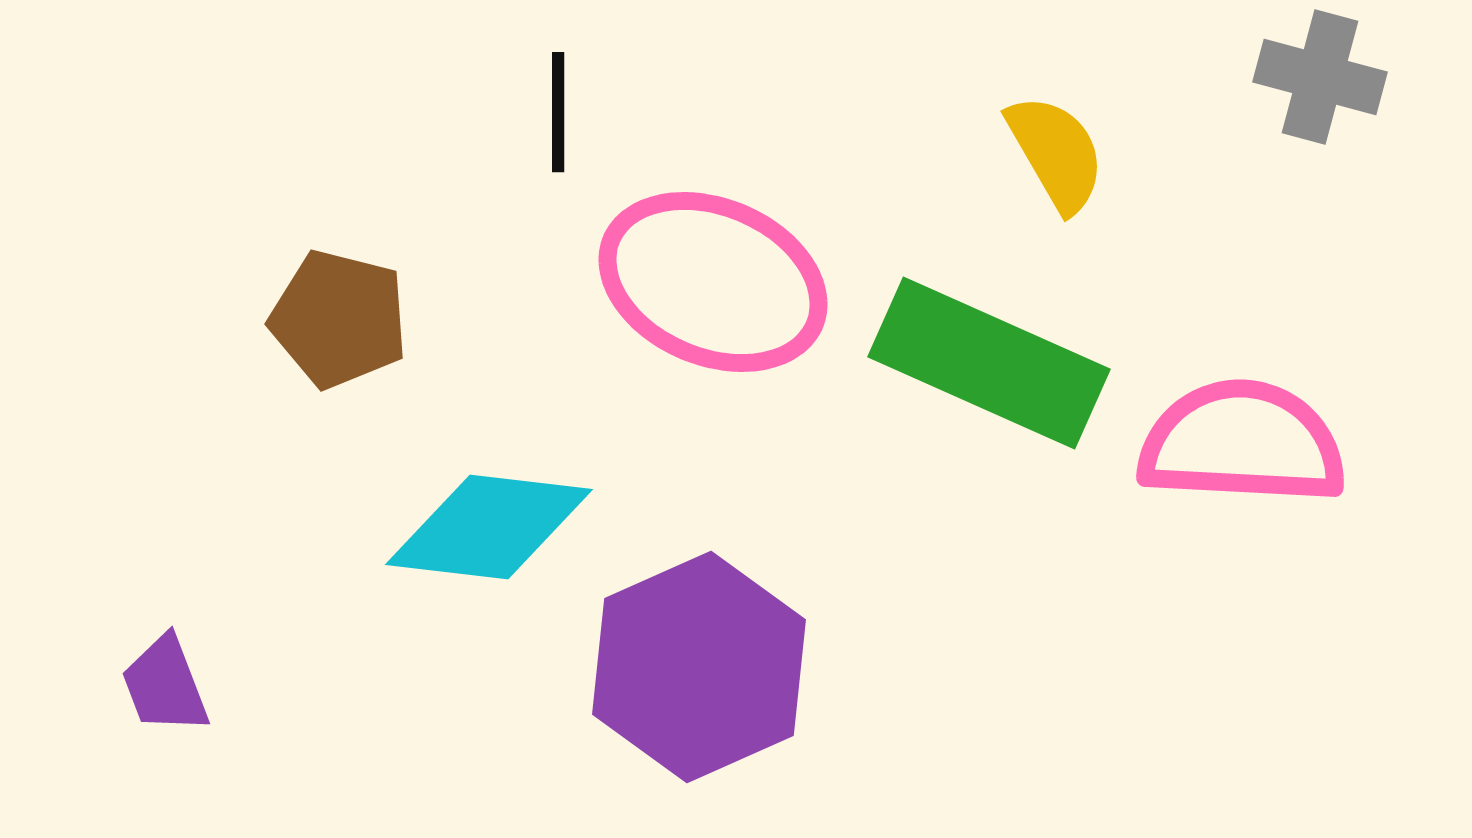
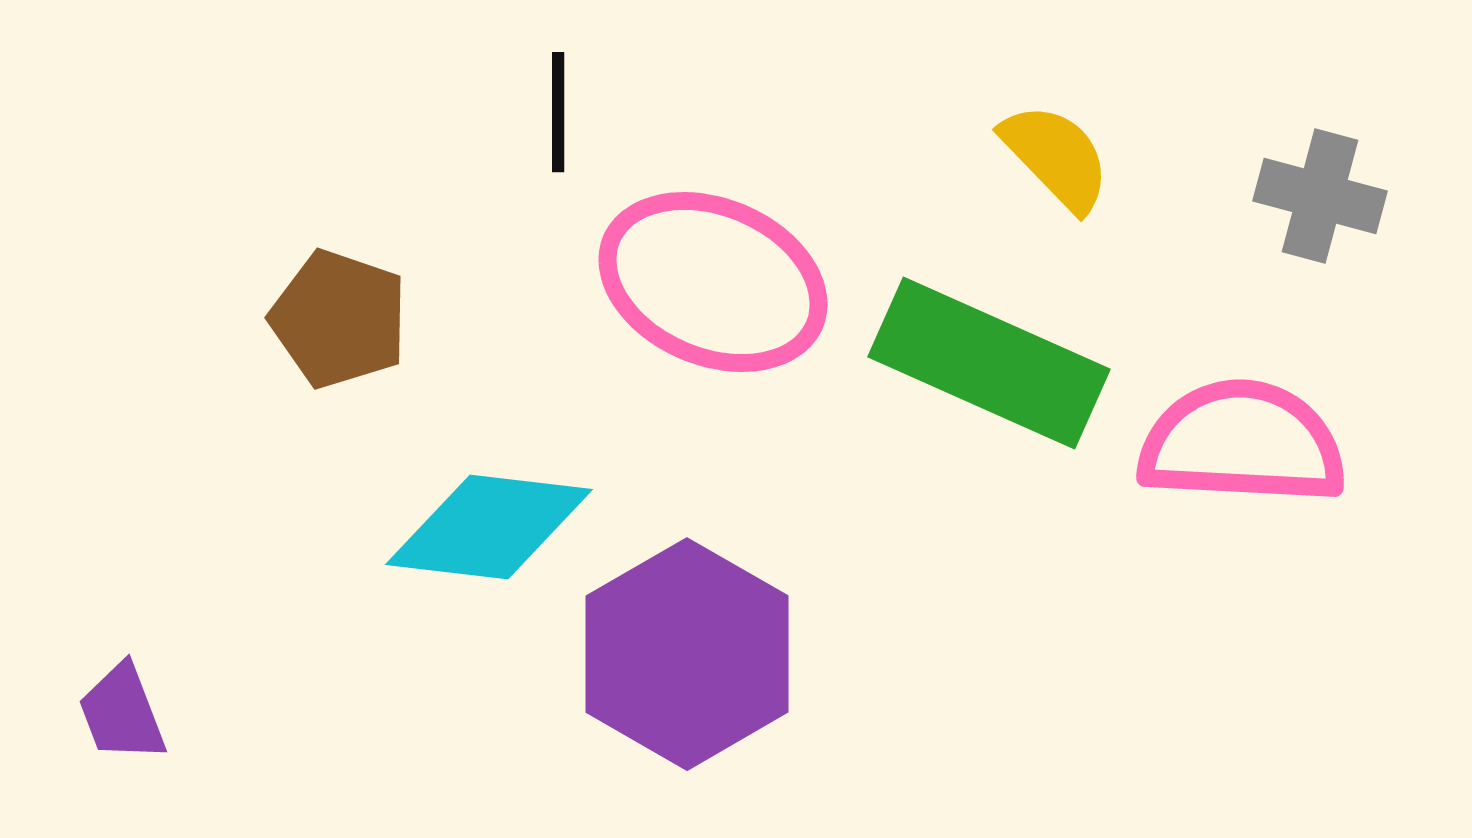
gray cross: moved 119 px down
yellow semicircle: moved 4 px down; rotated 14 degrees counterclockwise
brown pentagon: rotated 5 degrees clockwise
purple hexagon: moved 12 px left, 13 px up; rotated 6 degrees counterclockwise
purple trapezoid: moved 43 px left, 28 px down
